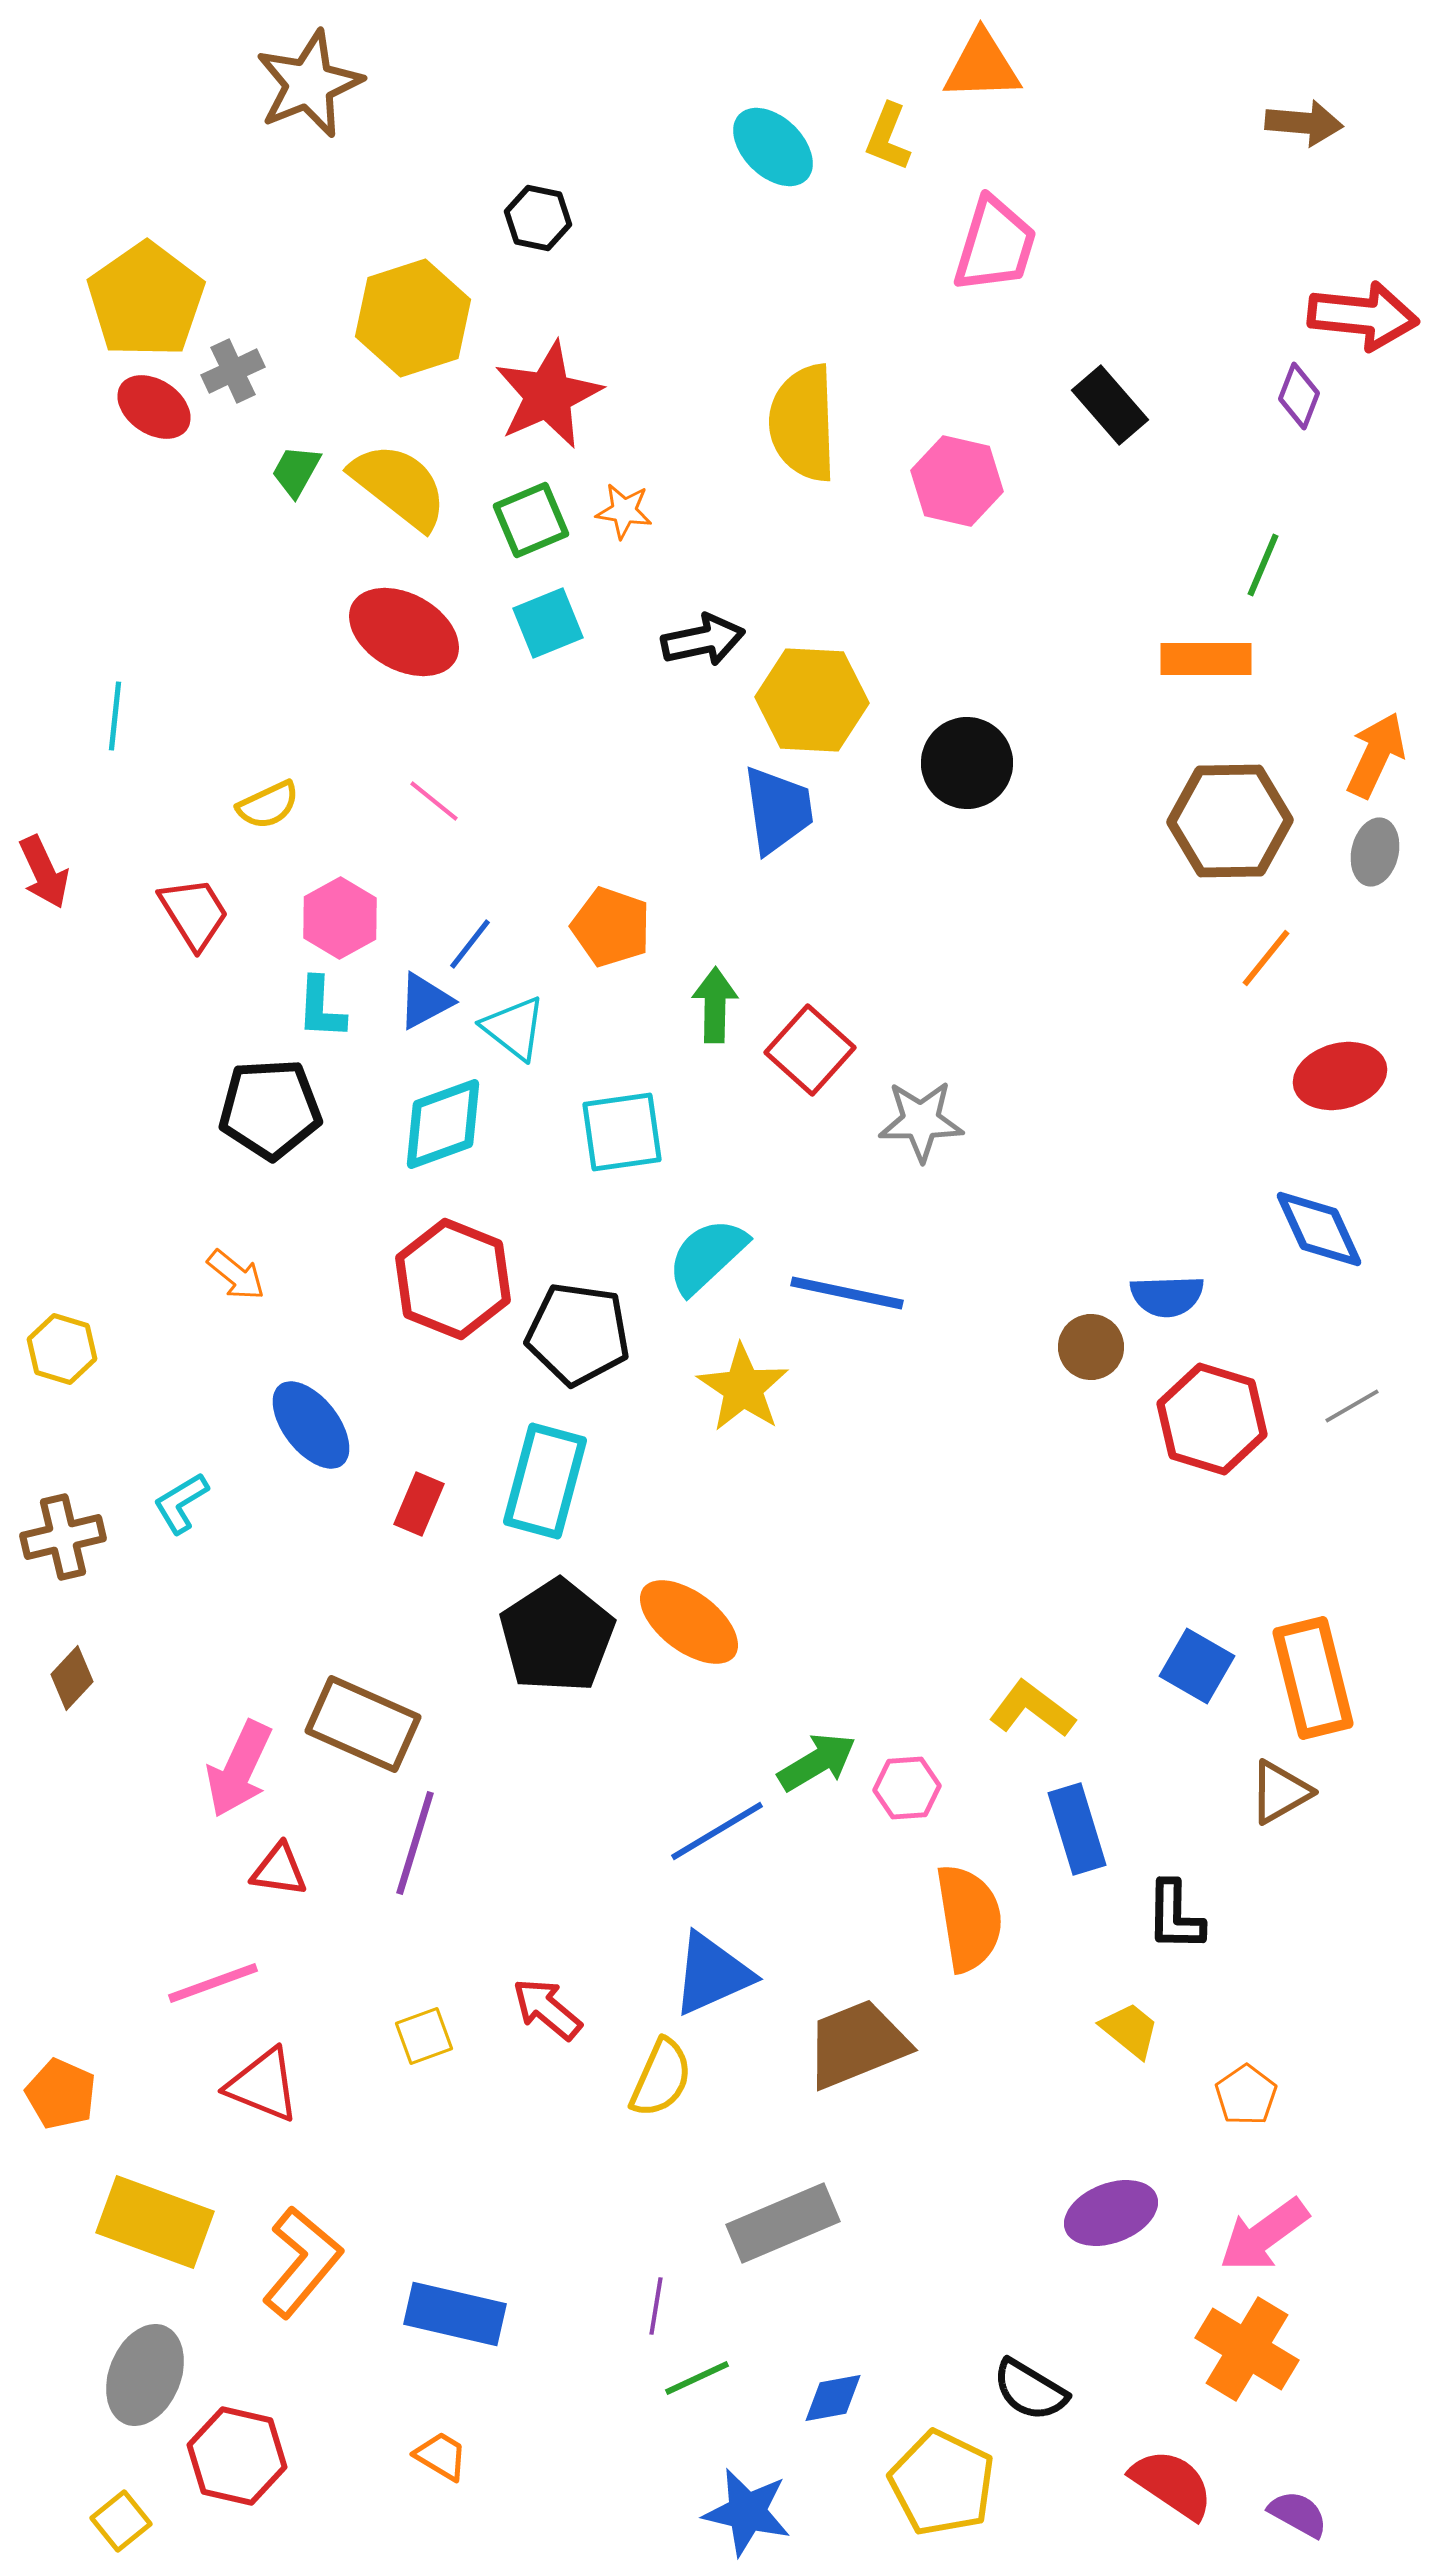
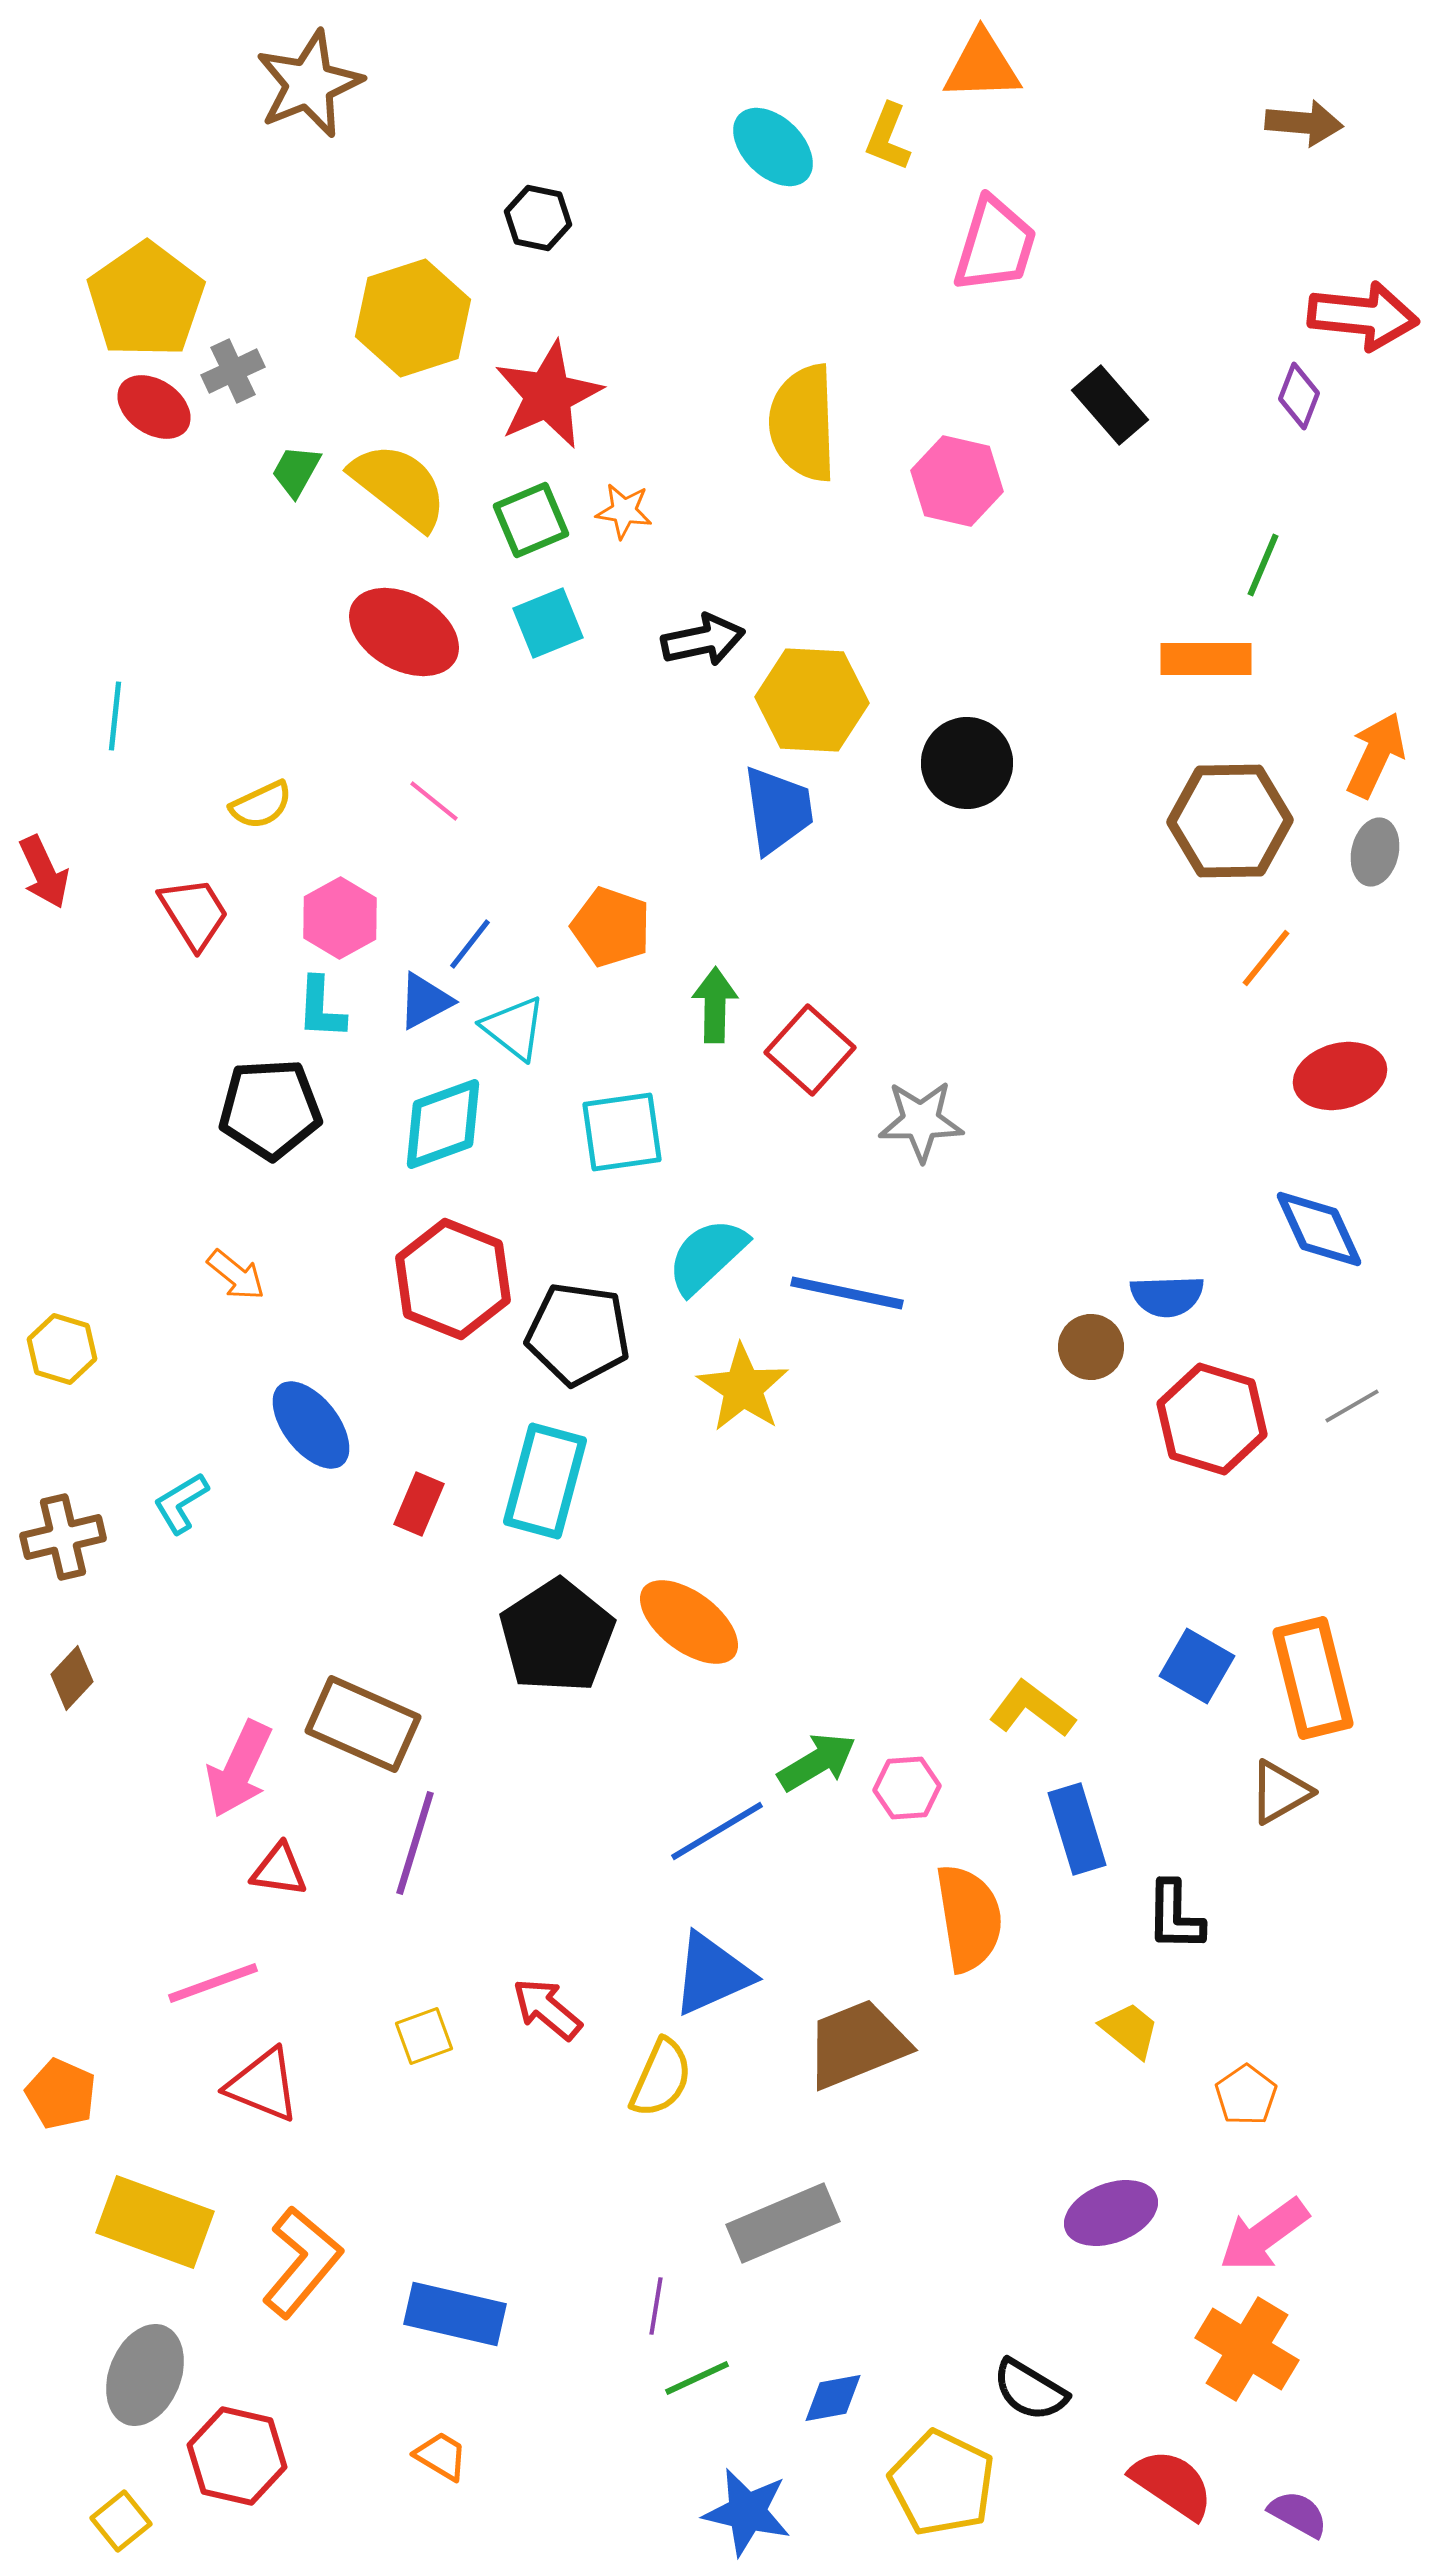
yellow semicircle at (268, 805): moved 7 px left
